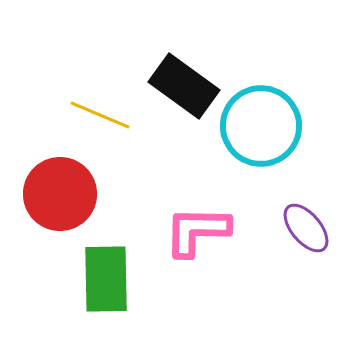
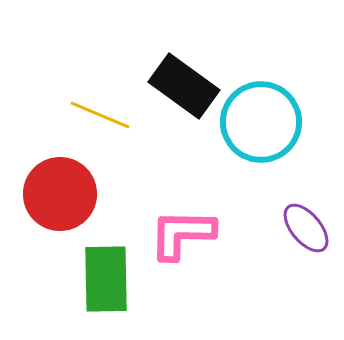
cyan circle: moved 4 px up
pink L-shape: moved 15 px left, 3 px down
